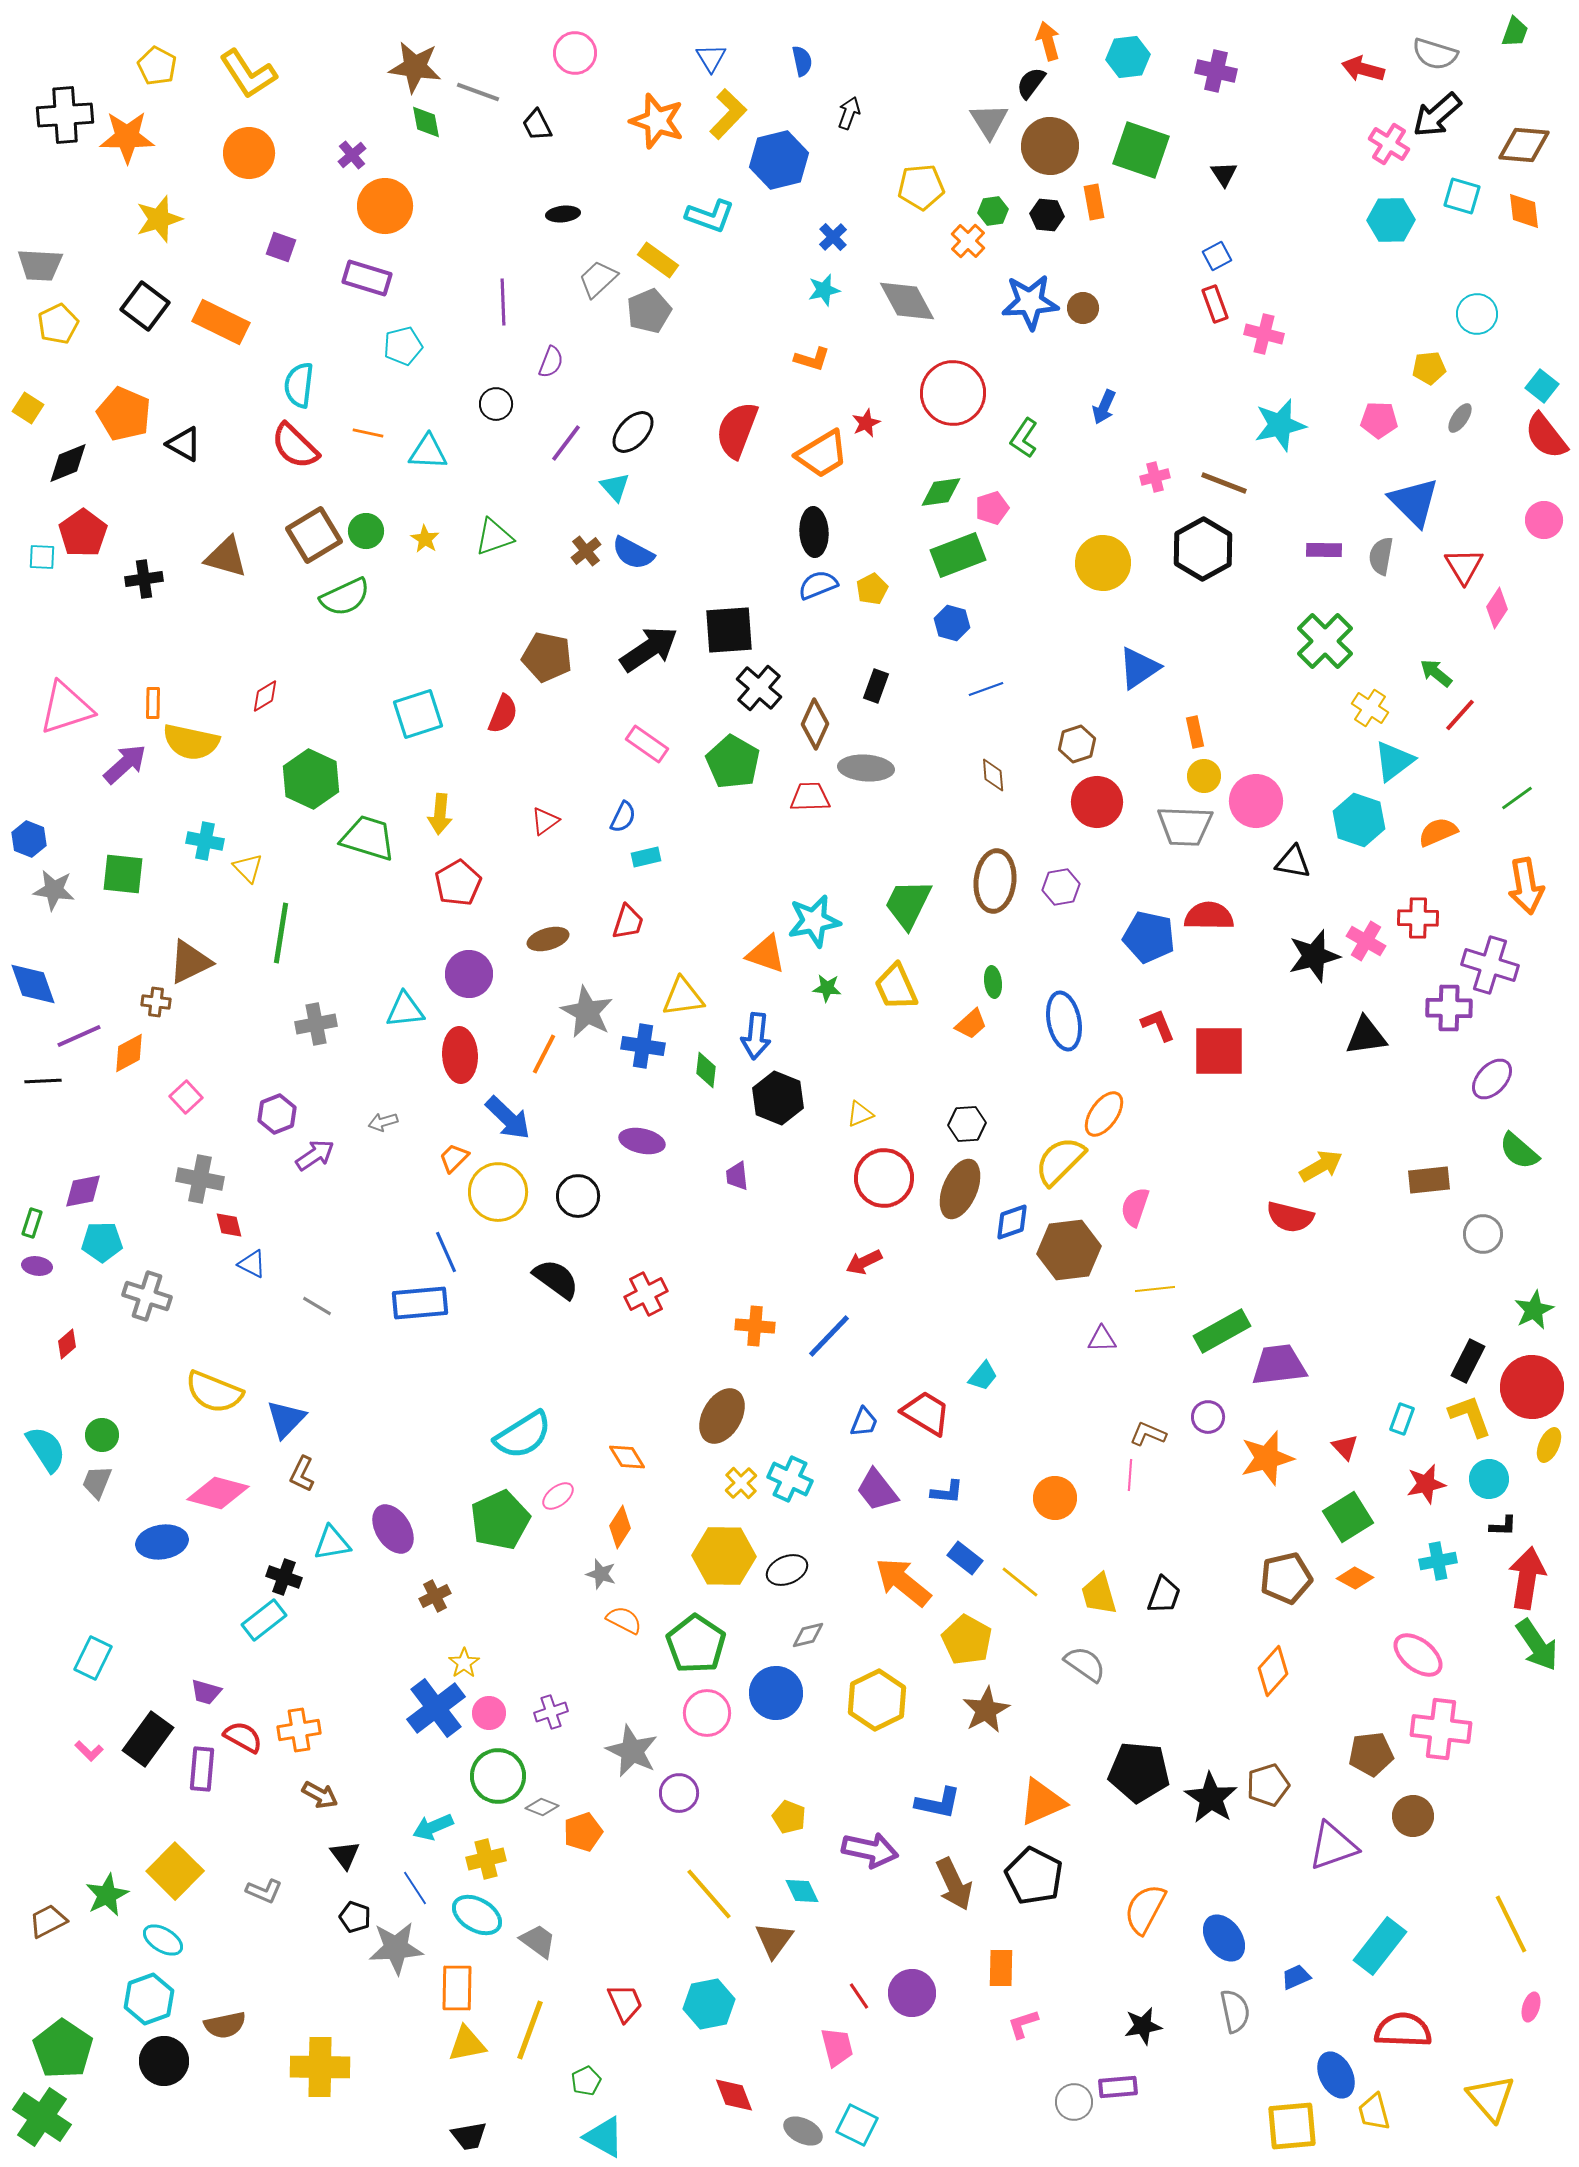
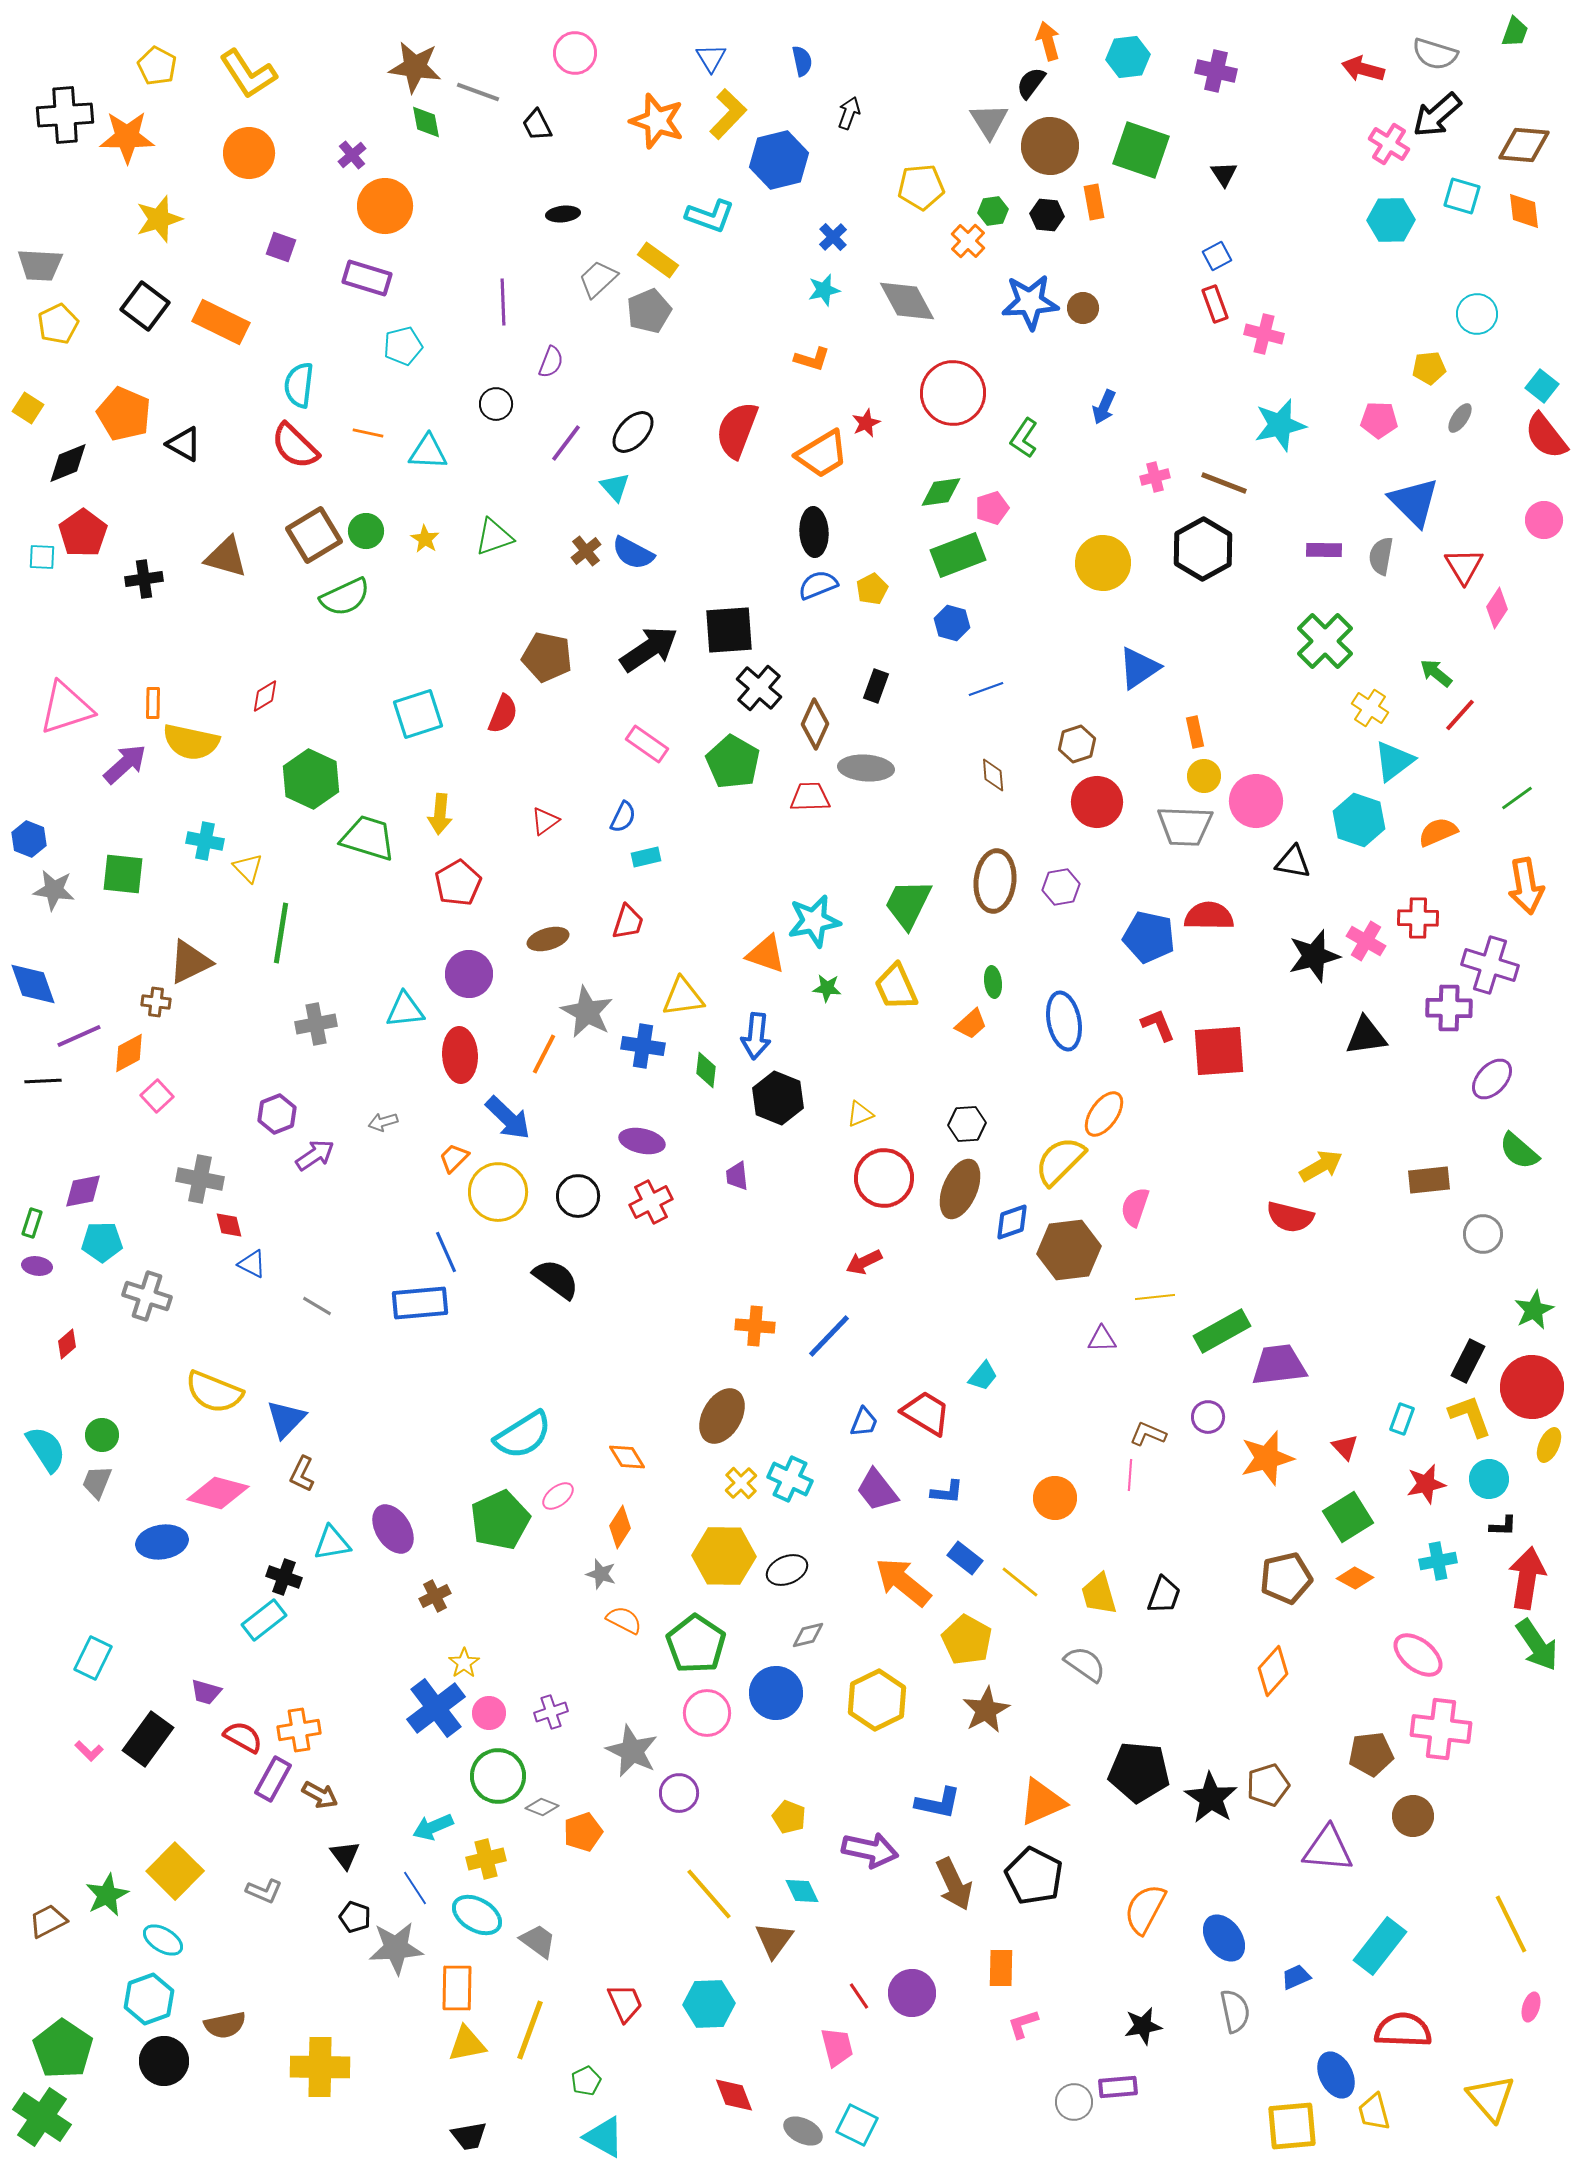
red square at (1219, 1051): rotated 4 degrees counterclockwise
pink square at (186, 1097): moved 29 px left, 1 px up
yellow line at (1155, 1289): moved 8 px down
red cross at (646, 1294): moved 5 px right, 92 px up
purple rectangle at (202, 1769): moved 71 px right, 10 px down; rotated 24 degrees clockwise
purple triangle at (1333, 1846): moved 5 px left, 3 px down; rotated 24 degrees clockwise
cyan hexagon at (709, 2004): rotated 9 degrees clockwise
